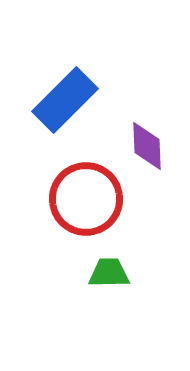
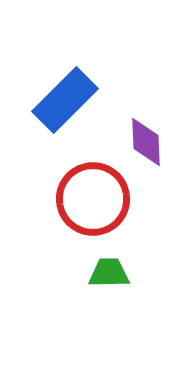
purple diamond: moved 1 px left, 4 px up
red circle: moved 7 px right
